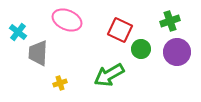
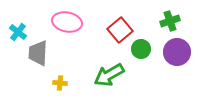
pink ellipse: moved 2 px down; rotated 12 degrees counterclockwise
red square: rotated 25 degrees clockwise
yellow cross: rotated 24 degrees clockwise
